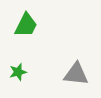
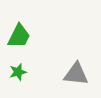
green trapezoid: moved 7 px left, 11 px down
